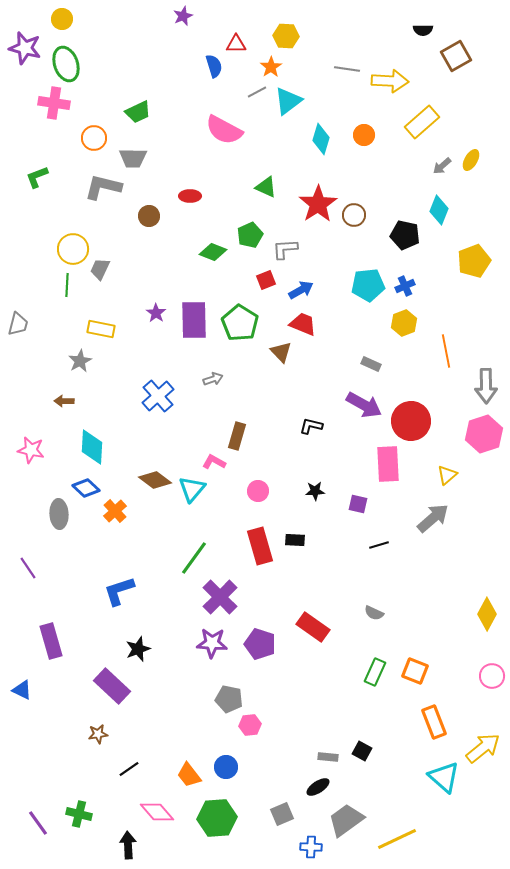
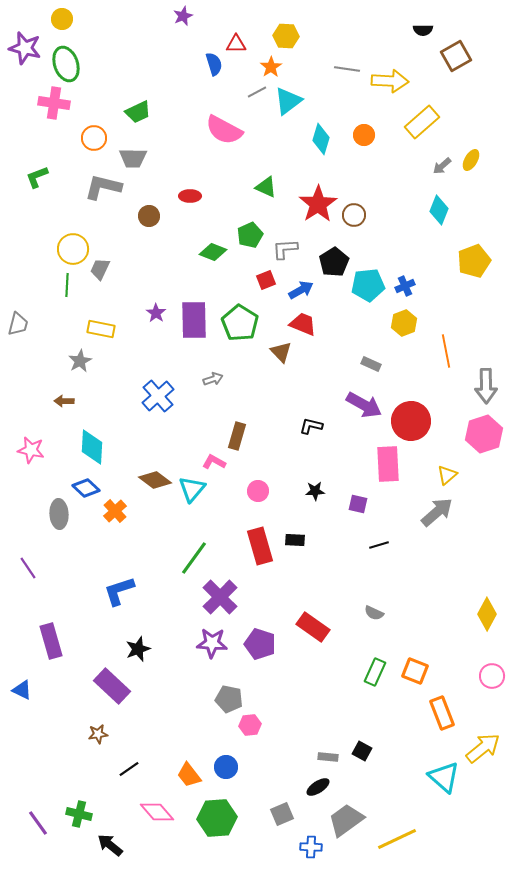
blue semicircle at (214, 66): moved 2 px up
black pentagon at (405, 235): moved 71 px left, 27 px down; rotated 28 degrees clockwise
gray arrow at (433, 518): moved 4 px right, 6 px up
orange rectangle at (434, 722): moved 8 px right, 9 px up
black arrow at (128, 845): moved 18 px left; rotated 48 degrees counterclockwise
